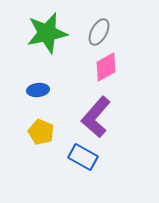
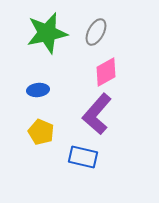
gray ellipse: moved 3 px left
pink diamond: moved 5 px down
purple L-shape: moved 1 px right, 3 px up
blue rectangle: rotated 16 degrees counterclockwise
